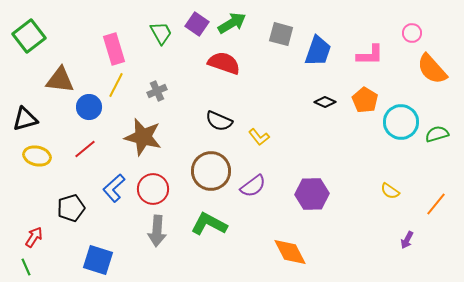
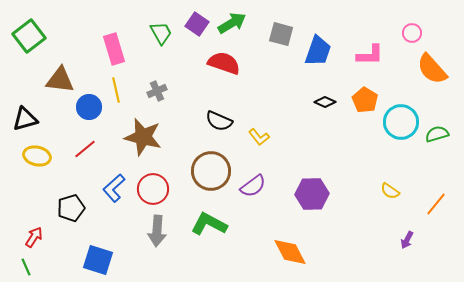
yellow line: moved 5 px down; rotated 40 degrees counterclockwise
